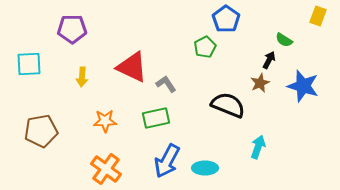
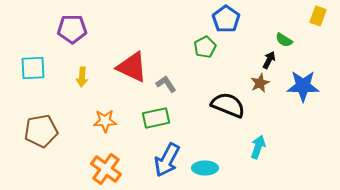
cyan square: moved 4 px right, 4 px down
blue star: rotated 16 degrees counterclockwise
blue arrow: moved 1 px up
